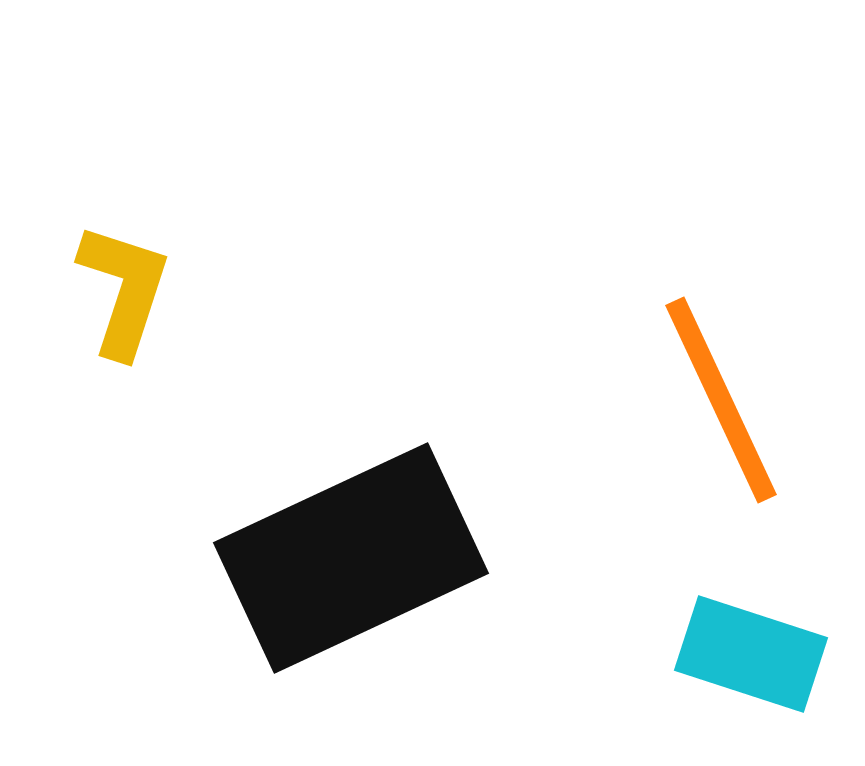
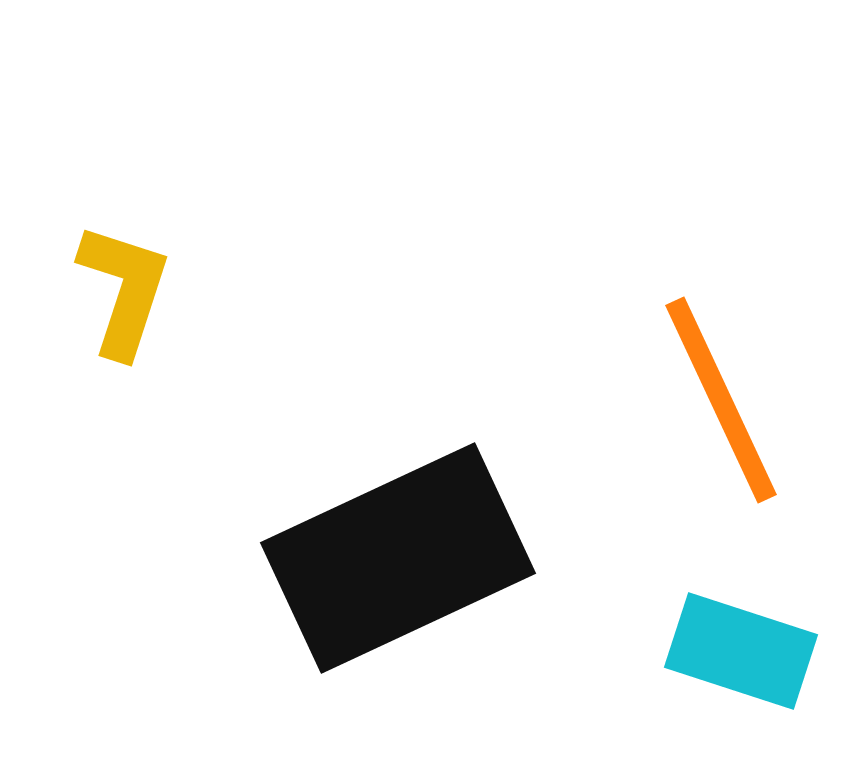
black rectangle: moved 47 px right
cyan rectangle: moved 10 px left, 3 px up
